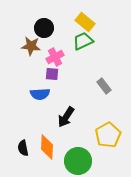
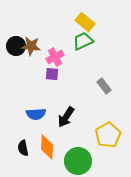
black circle: moved 28 px left, 18 px down
blue semicircle: moved 4 px left, 20 px down
